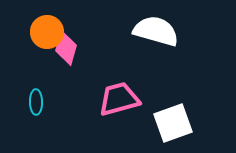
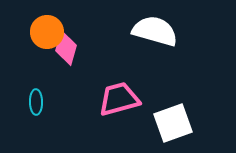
white semicircle: moved 1 px left
